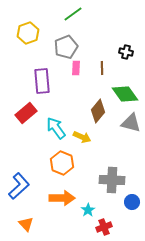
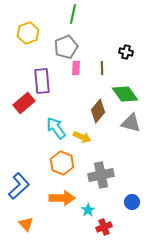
green line: rotated 42 degrees counterclockwise
red rectangle: moved 2 px left, 10 px up
gray cross: moved 11 px left, 5 px up; rotated 15 degrees counterclockwise
